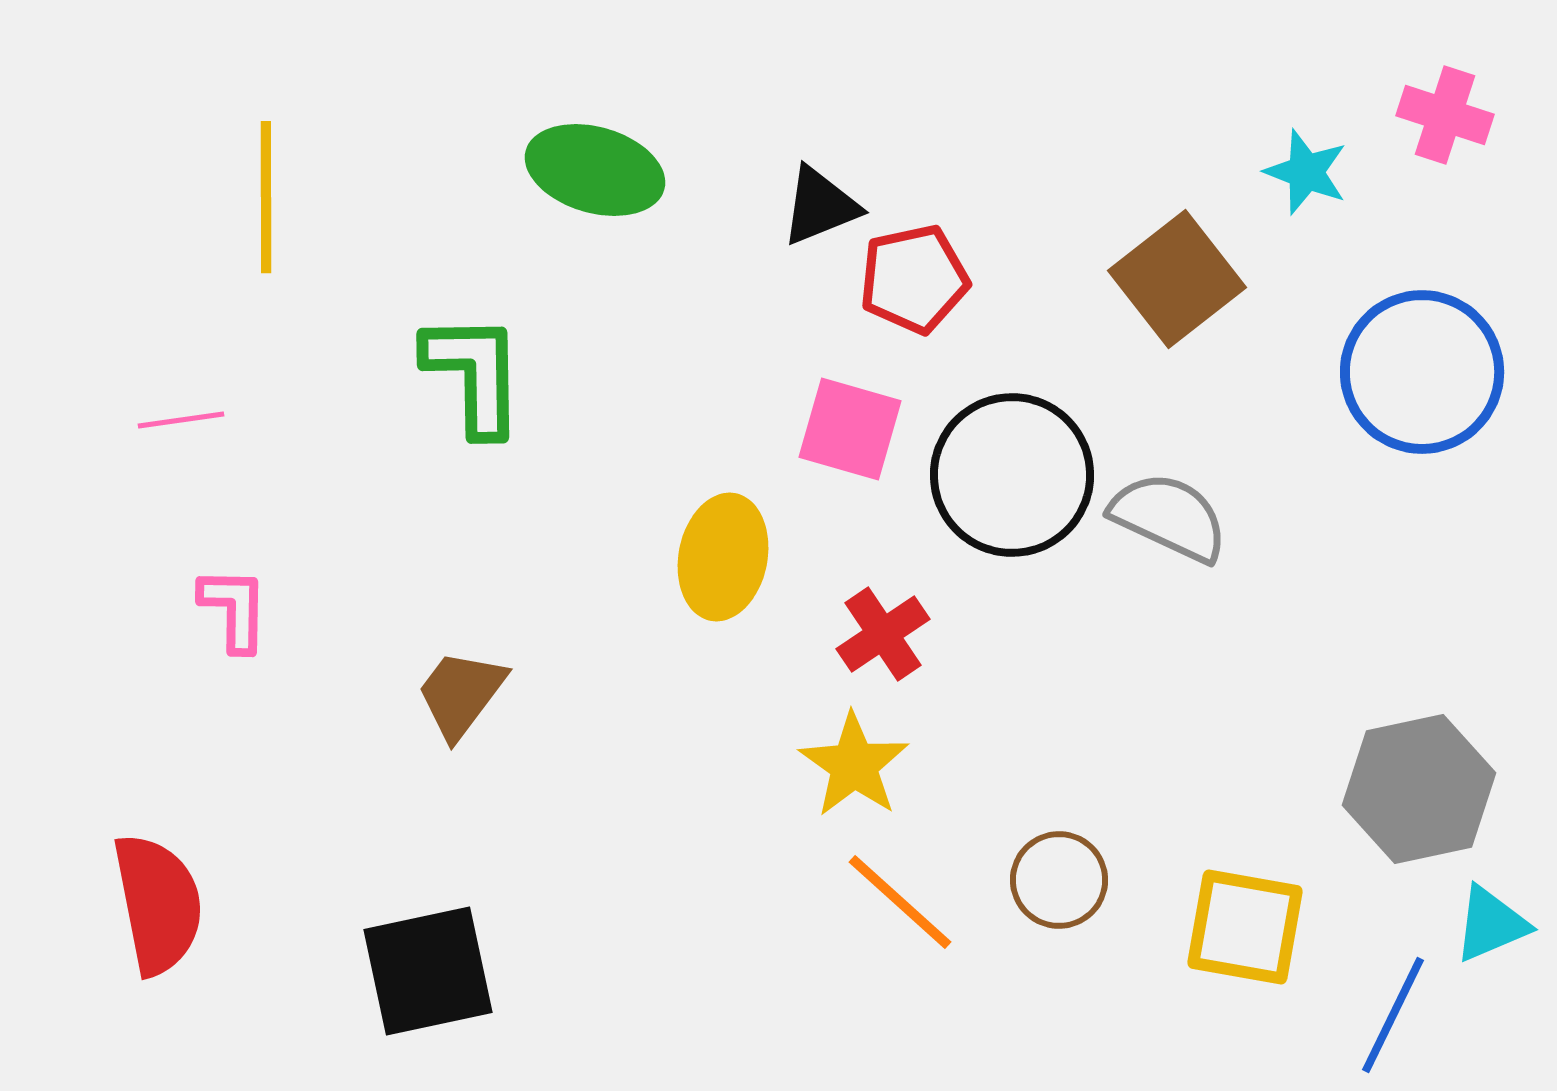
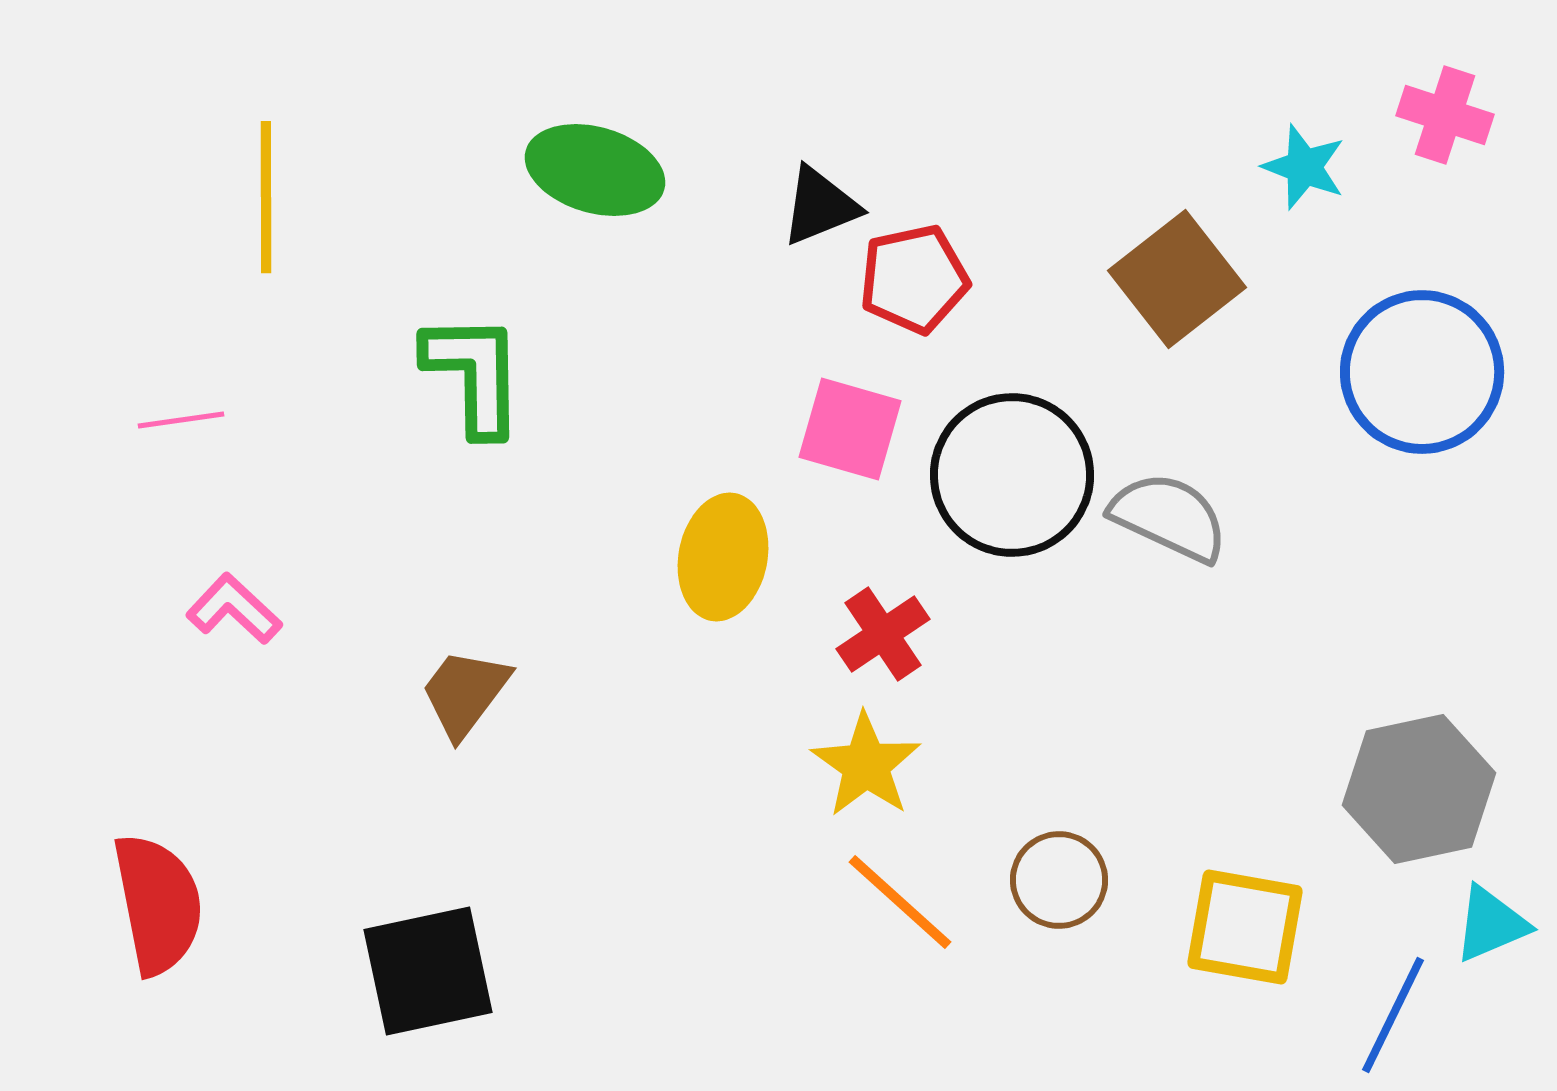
cyan star: moved 2 px left, 5 px up
pink L-shape: rotated 48 degrees counterclockwise
brown trapezoid: moved 4 px right, 1 px up
yellow star: moved 12 px right
